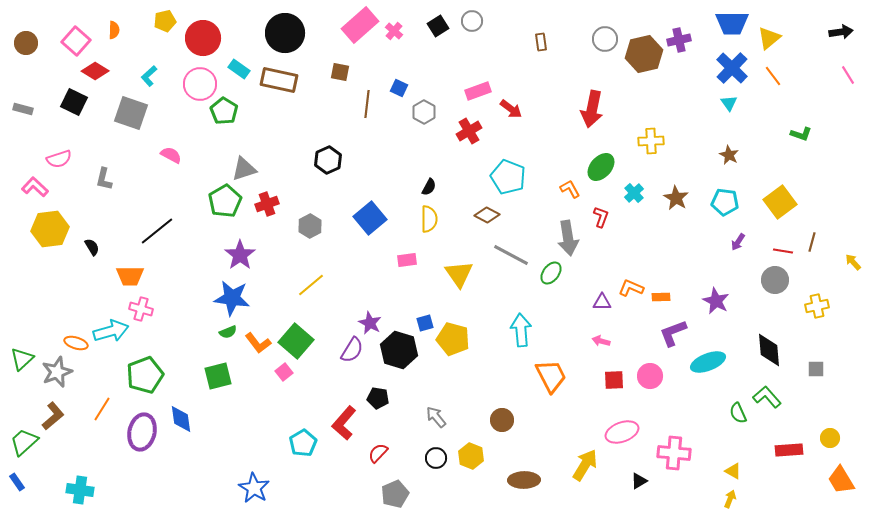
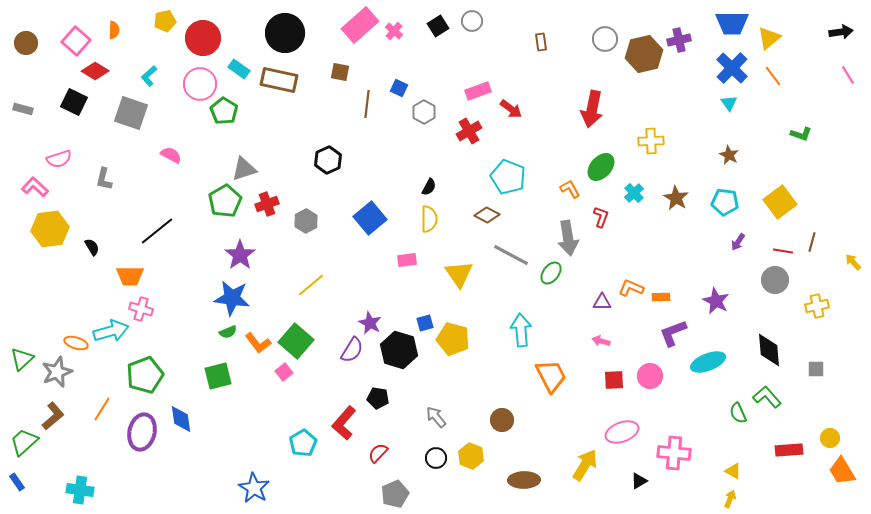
gray hexagon at (310, 226): moved 4 px left, 5 px up
orange trapezoid at (841, 480): moved 1 px right, 9 px up
